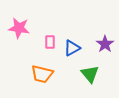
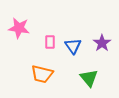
purple star: moved 3 px left, 1 px up
blue triangle: moved 1 px right, 2 px up; rotated 36 degrees counterclockwise
green triangle: moved 1 px left, 4 px down
